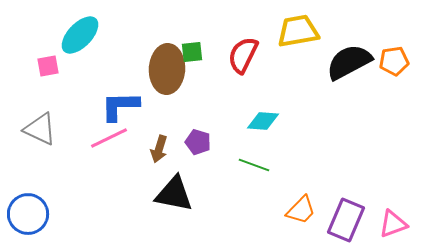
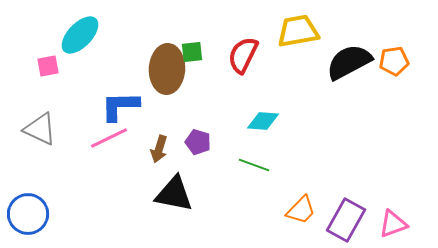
purple rectangle: rotated 6 degrees clockwise
